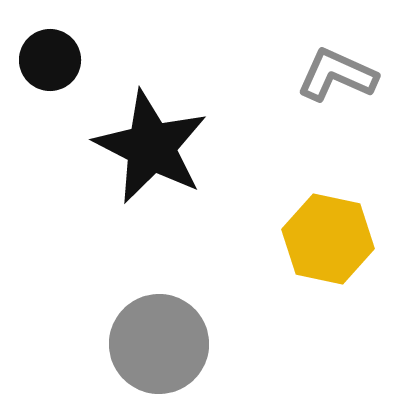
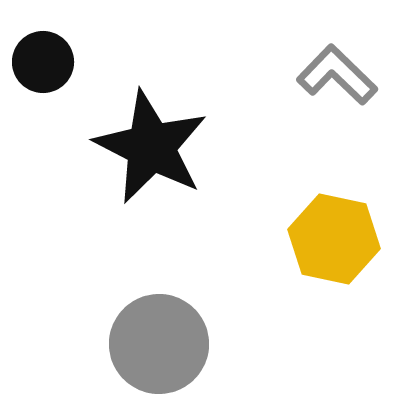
black circle: moved 7 px left, 2 px down
gray L-shape: rotated 20 degrees clockwise
yellow hexagon: moved 6 px right
